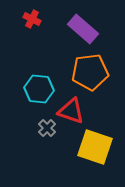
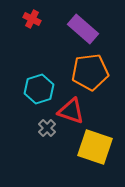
cyan hexagon: rotated 24 degrees counterclockwise
